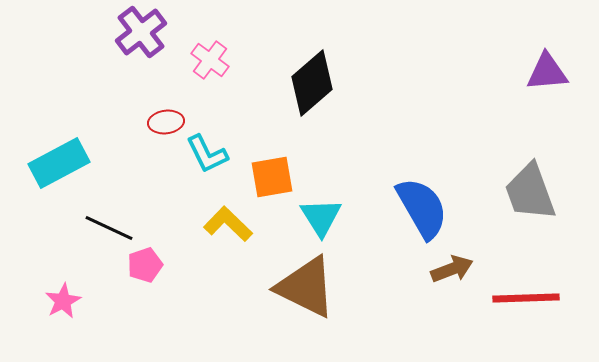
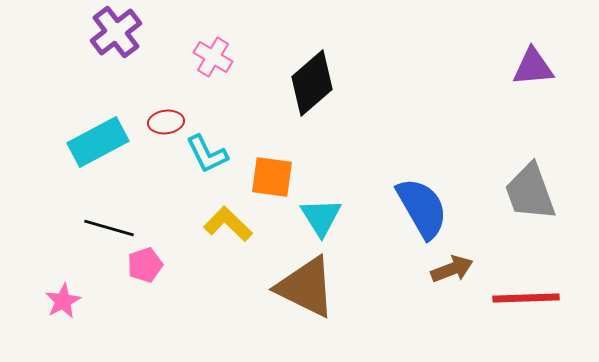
purple cross: moved 25 px left
pink cross: moved 3 px right, 3 px up; rotated 6 degrees counterclockwise
purple triangle: moved 14 px left, 5 px up
cyan rectangle: moved 39 px right, 21 px up
orange square: rotated 18 degrees clockwise
black line: rotated 9 degrees counterclockwise
